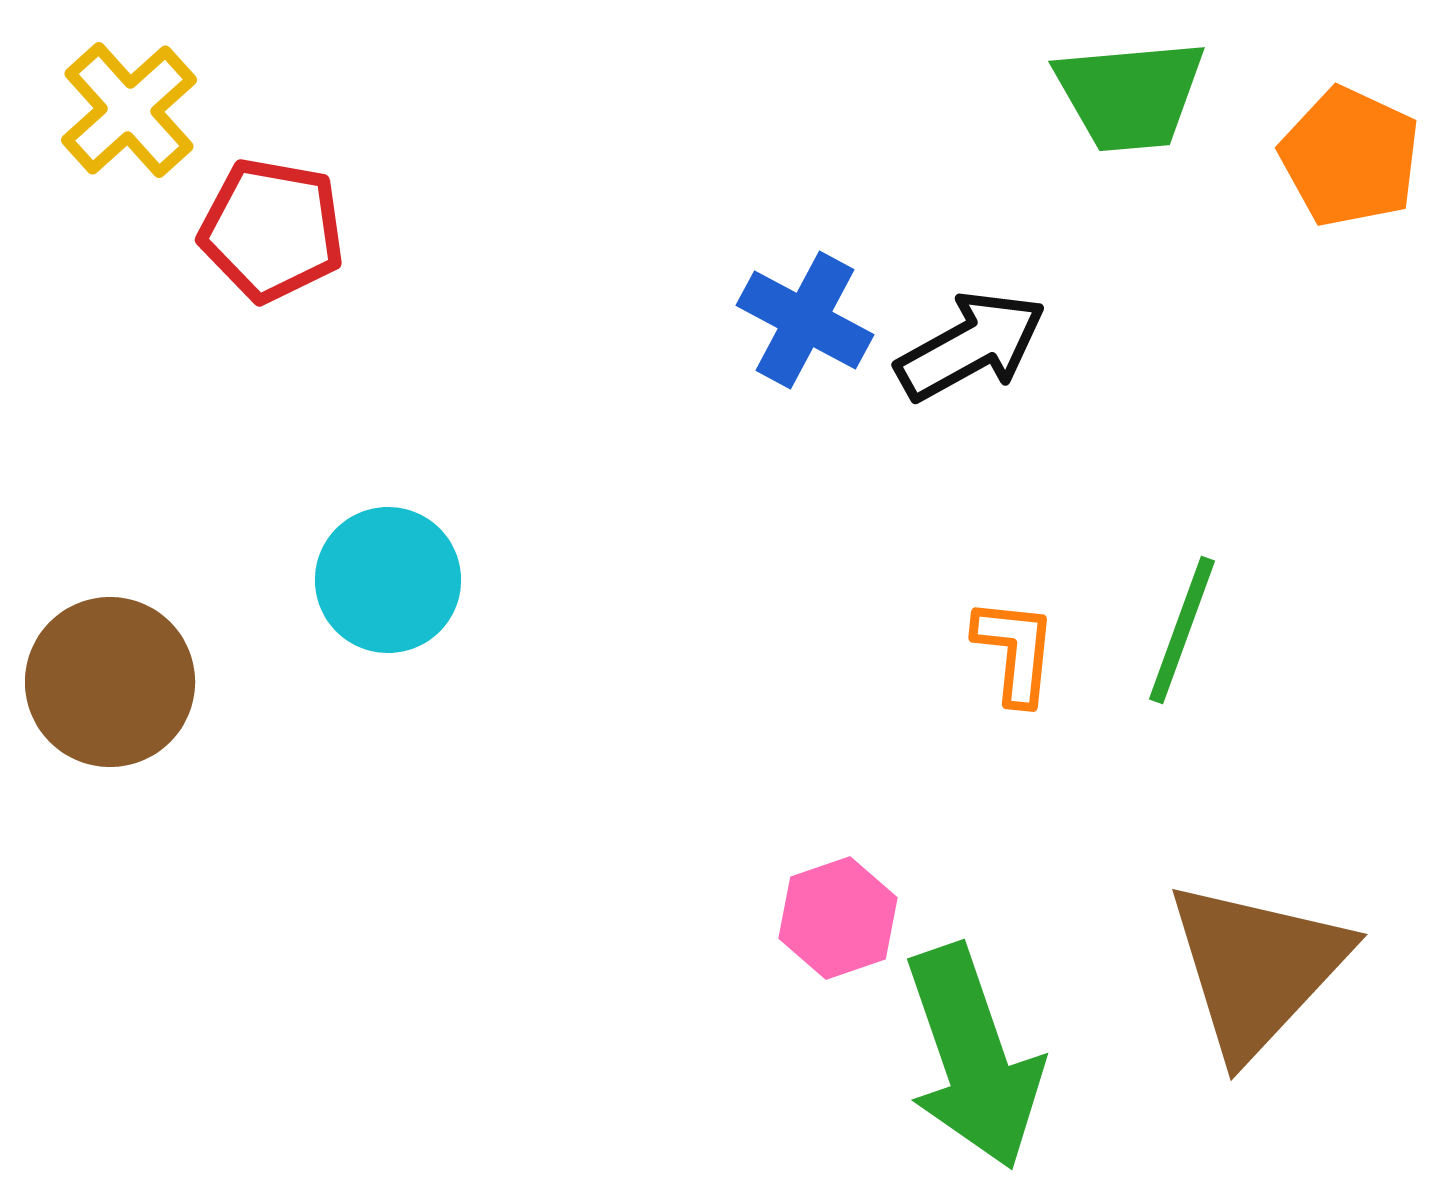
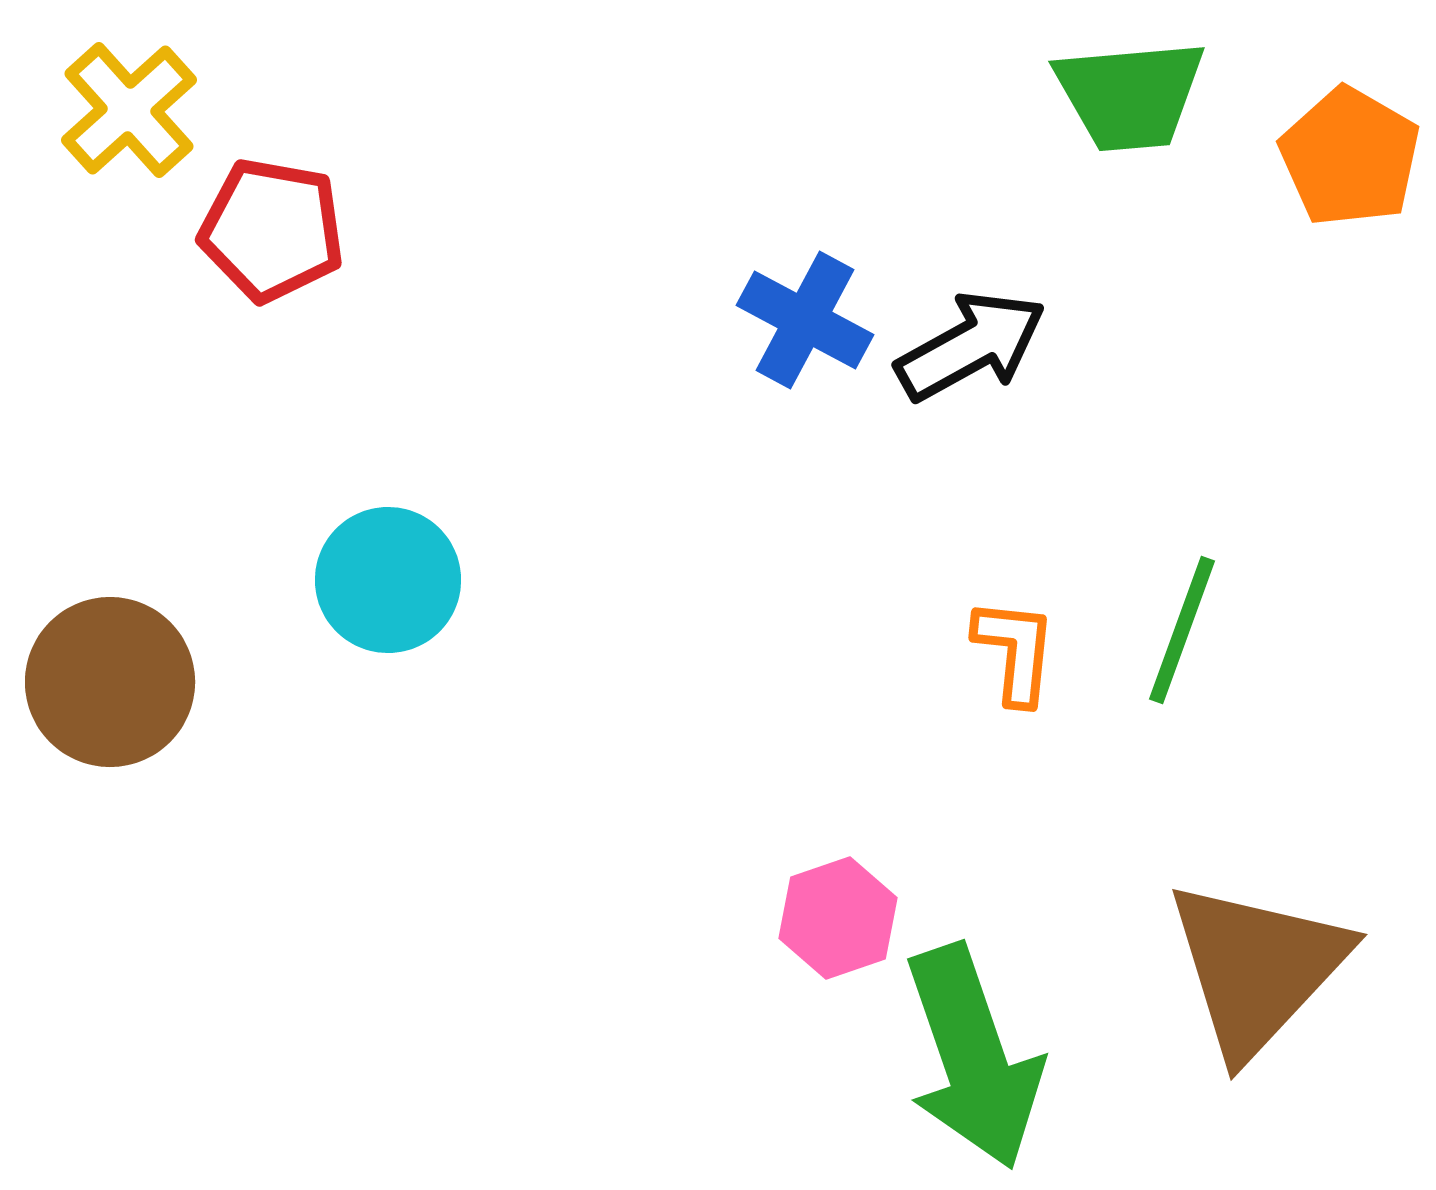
orange pentagon: rotated 5 degrees clockwise
